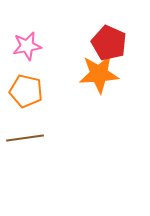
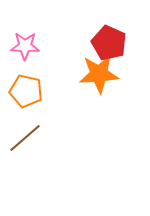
pink star: moved 2 px left; rotated 12 degrees clockwise
brown line: rotated 33 degrees counterclockwise
